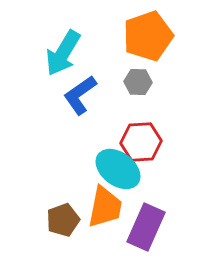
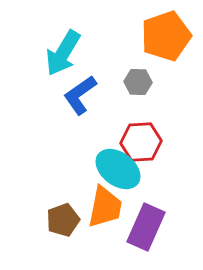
orange pentagon: moved 18 px right
